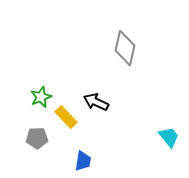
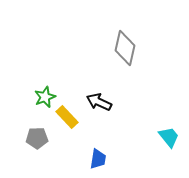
green star: moved 4 px right
black arrow: moved 3 px right
yellow rectangle: moved 1 px right
blue trapezoid: moved 15 px right, 2 px up
